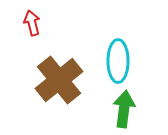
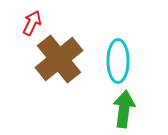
red arrow: rotated 40 degrees clockwise
brown cross: moved 21 px up
